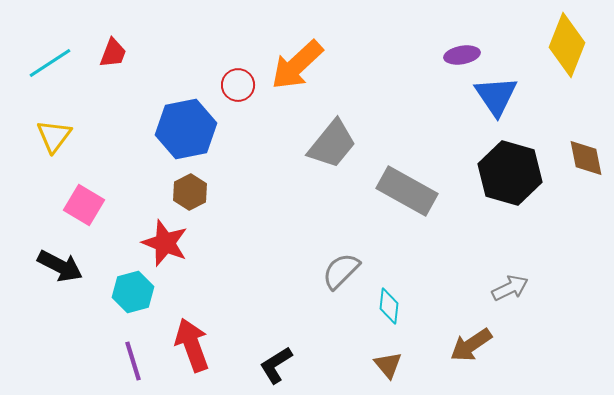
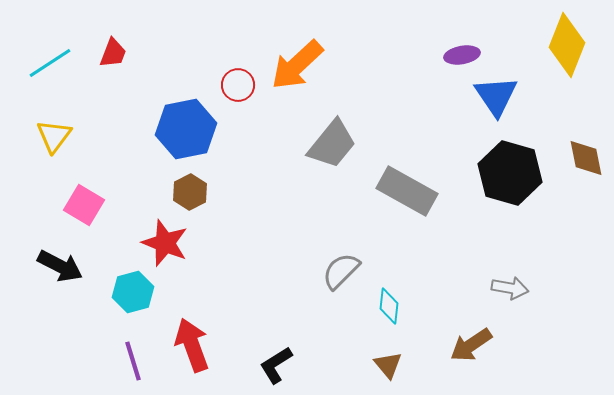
gray arrow: rotated 36 degrees clockwise
